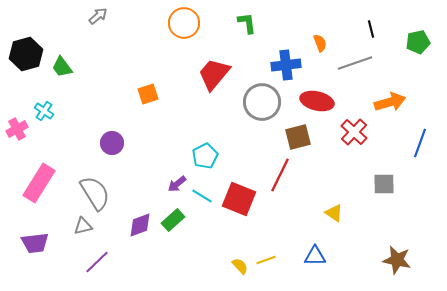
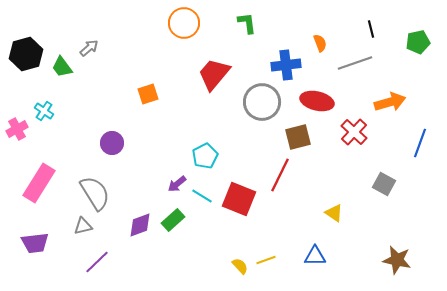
gray arrow: moved 9 px left, 32 px down
gray square: rotated 30 degrees clockwise
